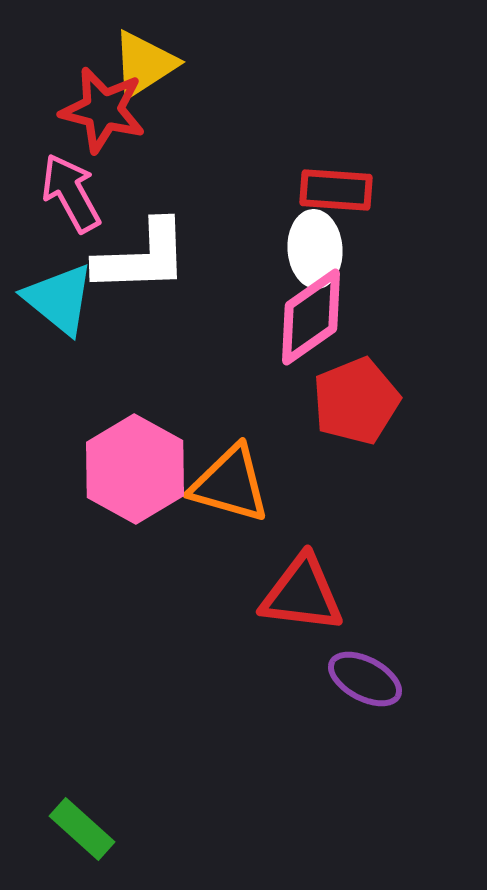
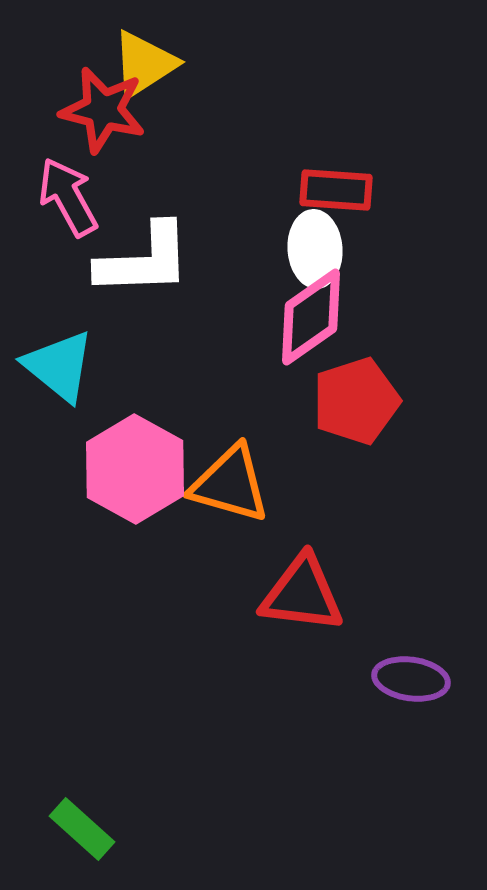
pink arrow: moved 3 px left, 4 px down
white L-shape: moved 2 px right, 3 px down
cyan triangle: moved 67 px down
red pentagon: rotated 4 degrees clockwise
purple ellipse: moved 46 px right; rotated 20 degrees counterclockwise
